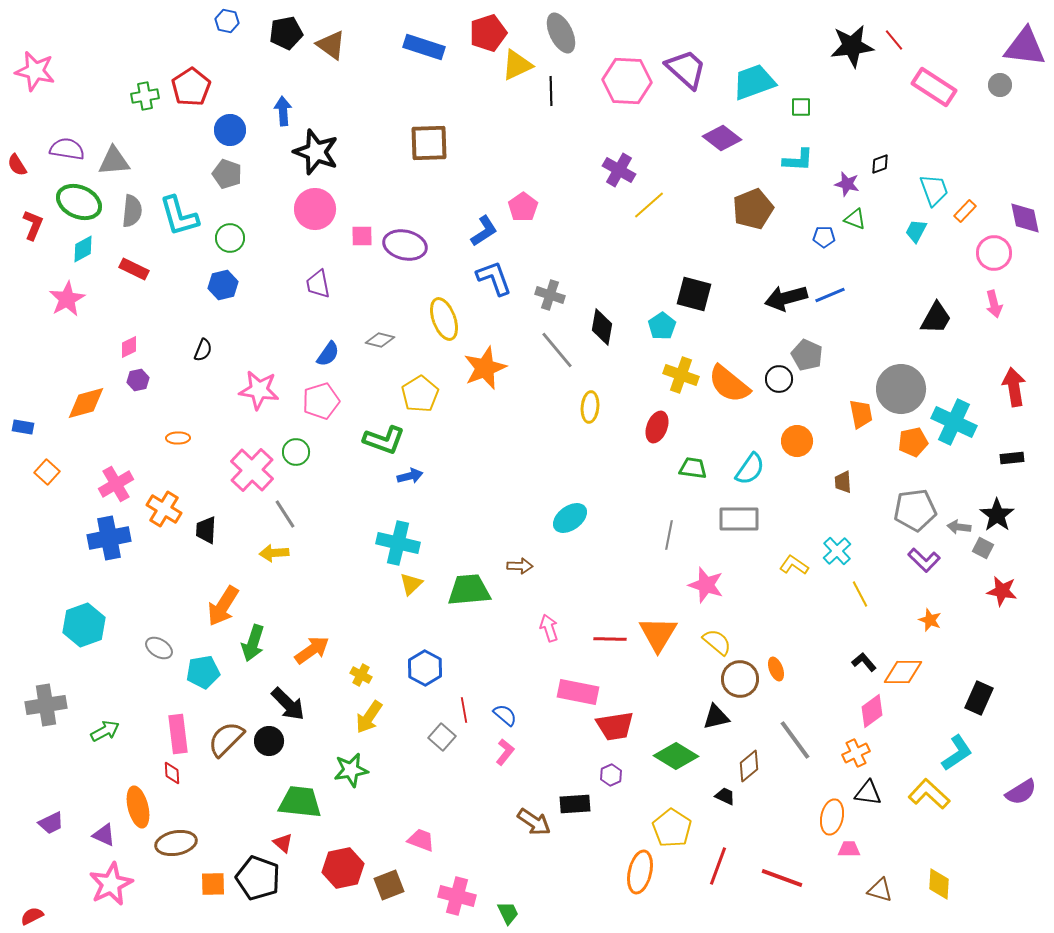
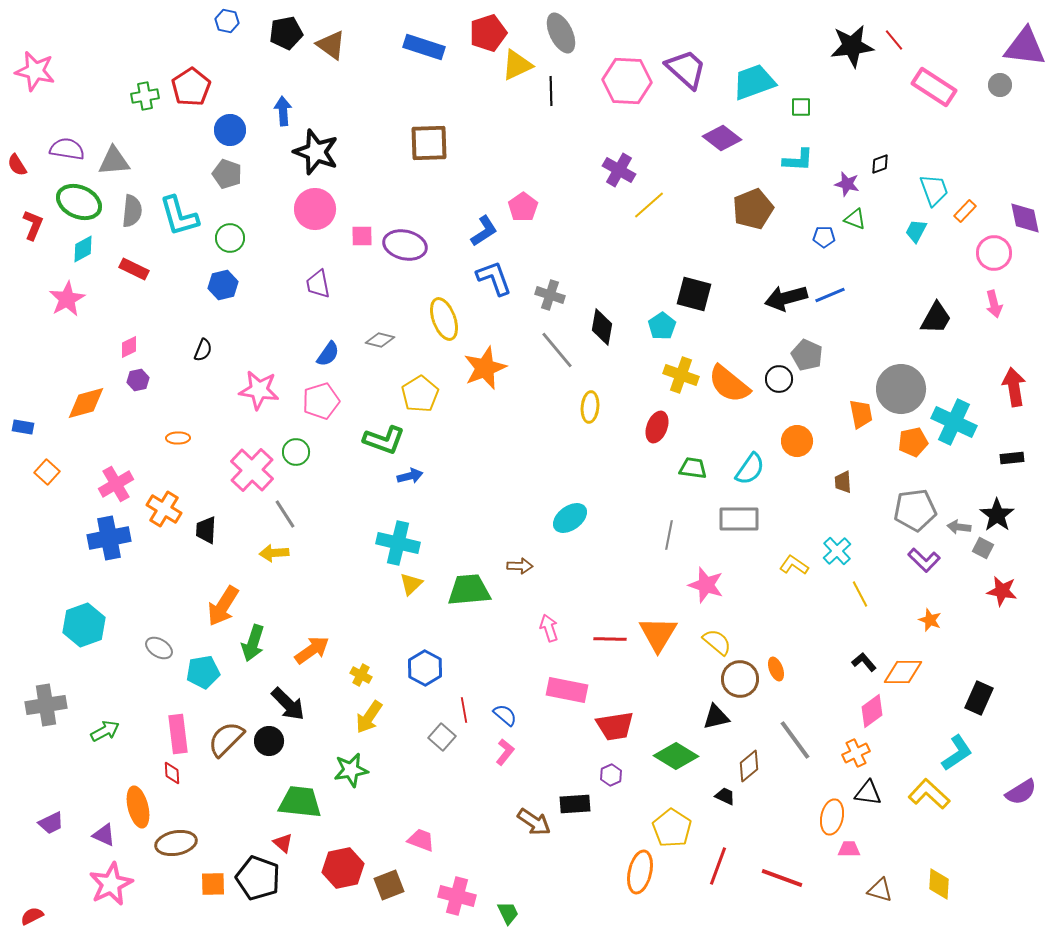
pink rectangle at (578, 692): moved 11 px left, 2 px up
